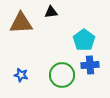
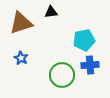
brown triangle: rotated 15 degrees counterclockwise
cyan pentagon: rotated 25 degrees clockwise
blue star: moved 17 px up; rotated 16 degrees clockwise
